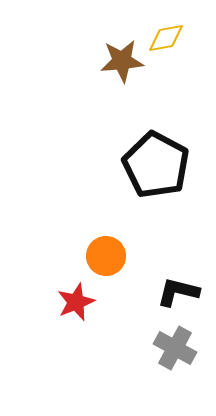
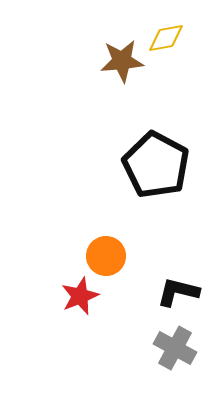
red star: moved 4 px right, 6 px up
